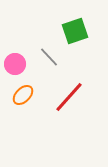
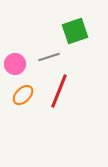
gray line: rotated 65 degrees counterclockwise
red line: moved 10 px left, 6 px up; rotated 20 degrees counterclockwise
